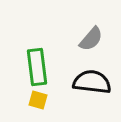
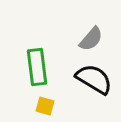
black semicircle: moved 2 px right, 3 px up; rotated 24 degrees clockwise
yellow square: moved 7 px right, 6 px down
